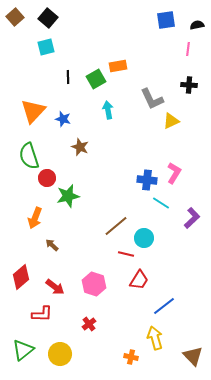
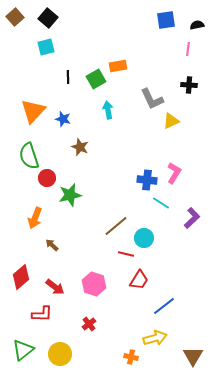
green star: moved 2 px right, 1 px up
yellow arrow: rotated 90 degrees clockwise
brown triangle: rotated 15 degrees clockwise
